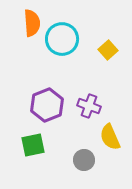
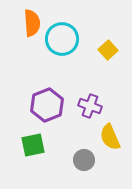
purple cross: moved 1 px right
